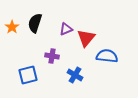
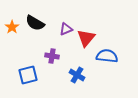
black semicircle: rotated 78 degrees counterclockwise
blue cross: moved 2 px right
